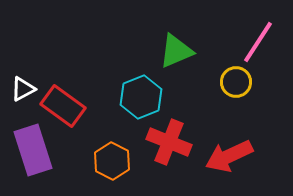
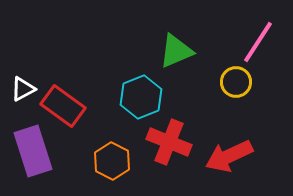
purple rectangle: moved 1 px down
